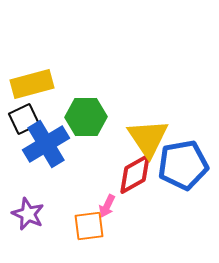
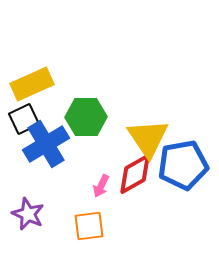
yellow rectangle: rotated 9 degrees counterclockwise
pink arrow: moved 6 px left, 20 px up
